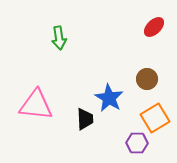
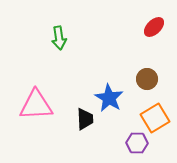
pink triangle: rotated 9 degrees counterclockwise
